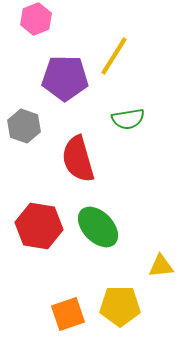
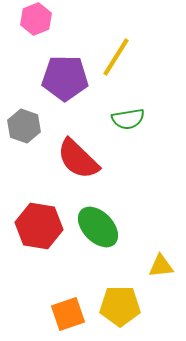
yellow line: moved 2 px right, 1 px down
red semicircle: rotated 30 degrees counterclockwise
